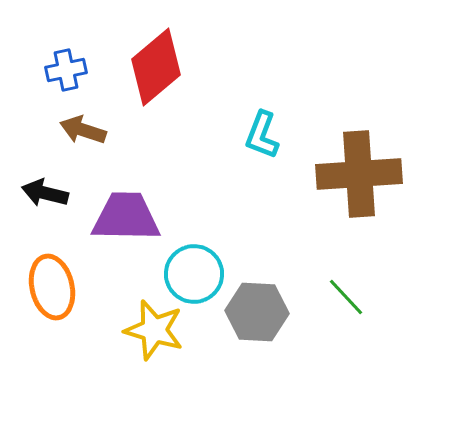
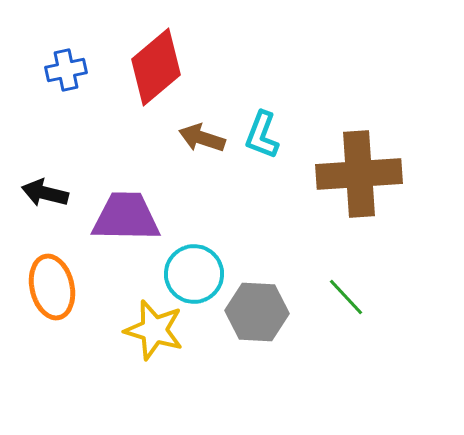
brown arrow: moved 119 px right, 8 px down
